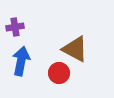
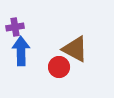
blue arrow: moved 10 px up; rotated 12 degrees counterclockwise
red circle: moved 6 px up
